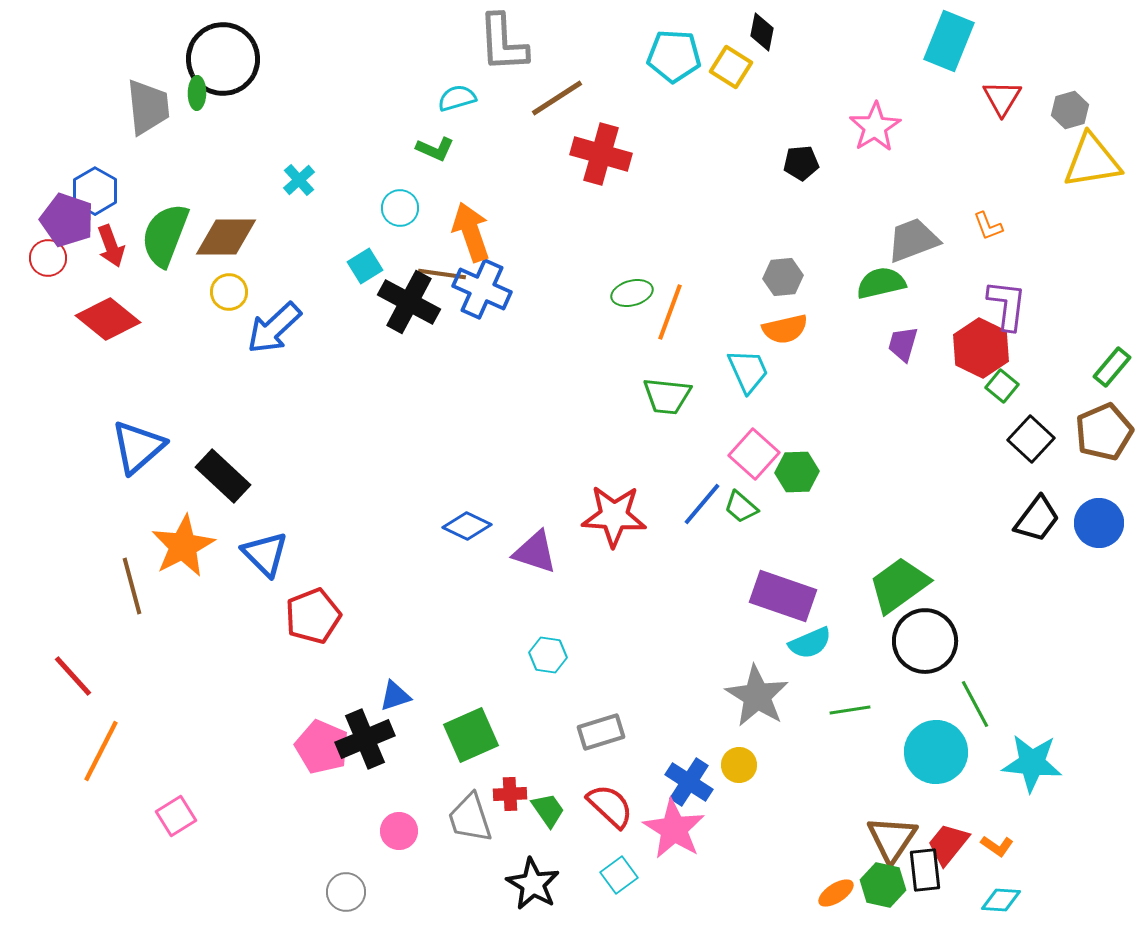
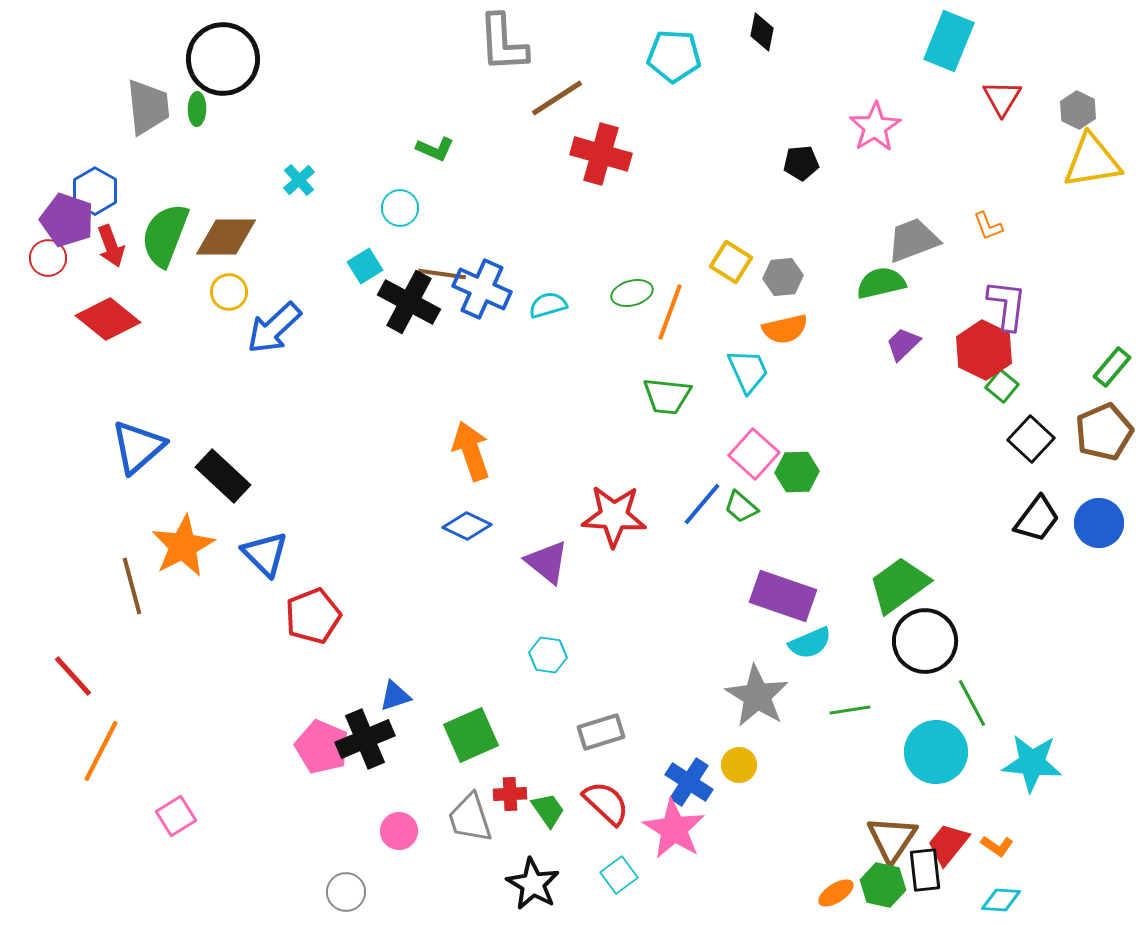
yellow square at (731, 67): moved 195 px down
green ellipse at (197, 93): moved 16 px down
cyan semicircle at (457, 98): moved 91 px right, 207 px down
gray hexagon at (1070, 110): moved 8 px right; rotated 18 degrees counterclockwise
orange arrow at (471, 232): moved 219 px down
purple trapezoid at (903, 344): rotated 30 degrees clockwise
red hexagon at (981, 348): moved 3 px right, 2 px down
purple triangle at (535, 552): moved 12 px right, 10 px down; rotated 21 degrees clockwise
green line at (975, 704): moved 3 px left, 1 px up
red semicircle at (610, 806): moved 4 px left, 3 px up
